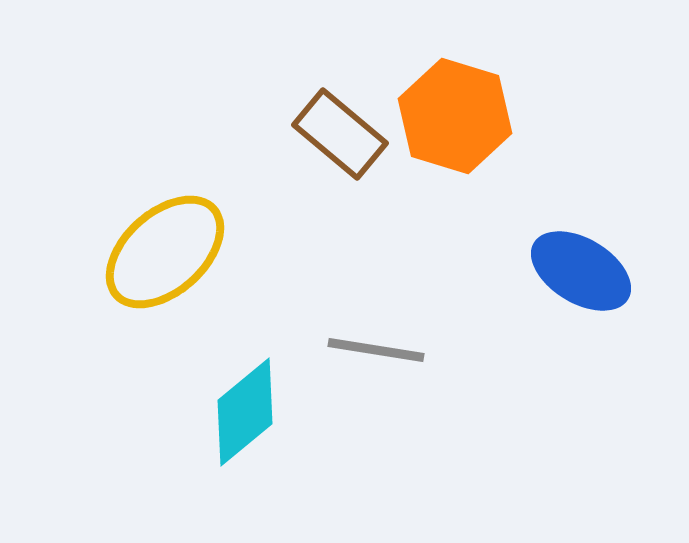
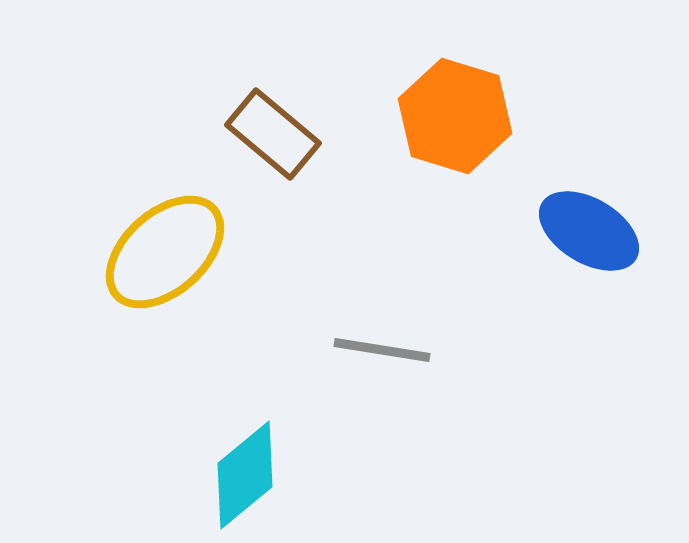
brown rectangle: moved 67 px left
blue ellipse: moved 8 px right, 40 px up
gray line: moved 6 px right
cyan diamond: moved 63 px down
